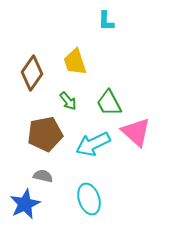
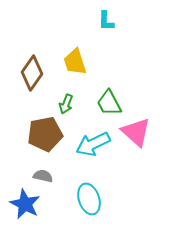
green arrow: moved 2 px left, 3 px down; rotated 60 degrees clockwise
blue star: rotated 20 degrees counterclockwise
